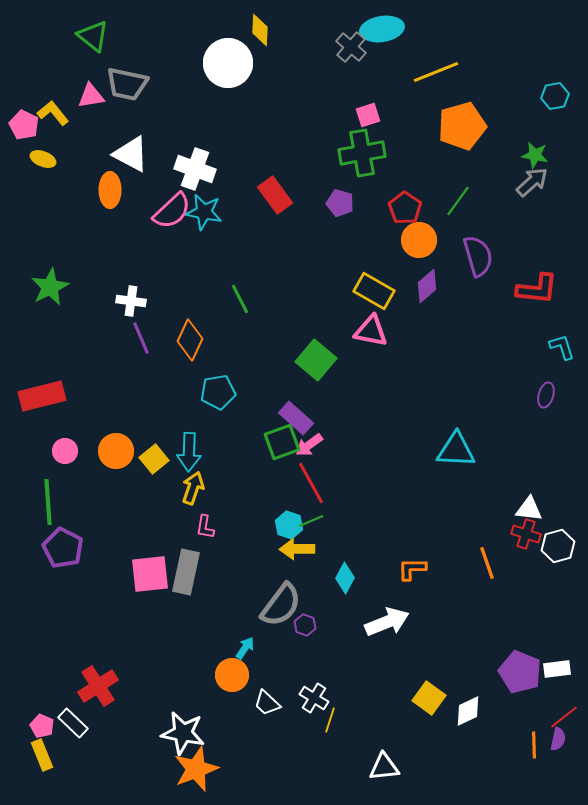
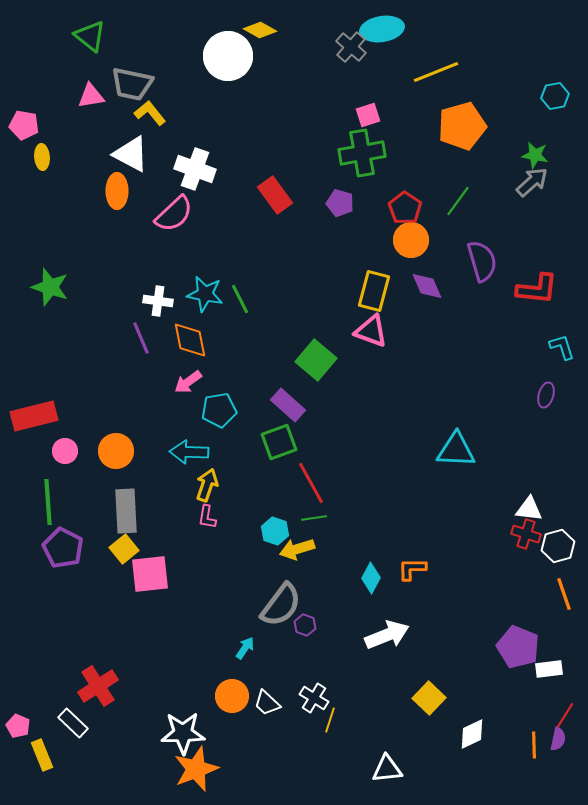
yellow diamond at (260, 30): rotated 64 degrees counterclockwise
green triangle at (93, 36): moved 3 px left
white circle at (228, 63): moved 7 px up
gray trapezoid at (127, 84): moved 5 px right
yellow L-shape at (53, 113): moved 97 px right
pink pentagon at (24, 125): rotated 16 degrees counterclockwise
yellow ellipse at (43, 159): moved 1 px left, 2 px up; rotated 65 degrees clockwise
orange ellipse at (110, 190): moved 7 px right, 1 px down
pink semicircle at (172, 211): moved 2 px right, 3 px down
cyan star at (204, 212): moved 1 px right, 82 px down
orange circle at (419, 240): moved 8 px left
purple semicircle at (478, 256): moved 4 px right, 5 px down
purple diamond at (427, 286): rotated 72 degrees counterclockwise
green star at (50, 287): rotated 27 degrees counterclockwise
yellow rectangle at (374, 291): rotated 75 degrees clockwise
white cross at (131, 301): moved 27 px right
pink triangle at (371, 331): rotated 9 degrees clockwise
orange diamond at (190, 340): rotated 36 degrees counterclockwise
cyan pentagon at (218, 392): moved 1 px right, 18 px down
red rectangle at (42, 396): moved 8 px left, 20 px down
purple rectangle at (296, 418): moved 8 px left, 13 px up
green square at (282, 442): moved 3 px left
pink arrow at (309, 445): moved 121 px left, 63 px up
cyan arrow at (189, 452): rotated 90 degrees clockwise
yellow square at (154, 459): moved 30 px left, 90 px down
yellow arrow at (193, 488): moved 14 px right, 3 px up
green line at (311, 521): moved 3 px right, 3 px up; rotated 15 degrees clockwise
cyan hexagon at (289, 525): moved 14 px left, 6 px down
pink L-shape at (205, 527): moved 2 px right, 10 px up
yellow arrow at (297, 549): rotated 16 degrees counterclockwise
orange line at (487, 563): moved 77 px right, 31 px down
gray rectangle at (186, 572): moved 60 px left, 61 px up; rotated 15 degrees counterclockwise
cyan diamond at (345, 578): moved 26 px right
white arrow at (387, 622): moved 13 px down
white rectangle at (557, 669): moved 8 px left
purple pentagon at (520, 672): moved 2 px left, 25 px up
orange circle at (232, 675): moved 21 px down
yellow square at (429, 698): rotated 8 degrees clockwise
white diamond at (468, 711): moved 4 px right, 23 px down
red line at (564, 717): rotated 20 degrees counterclockwise
pink pentagon at (42, 726): moved 24 px left
white star at (183, 733): rotated 12 degrees counterclockwise
white triangle at (384, 767): moved 3 px right, 2 px down
